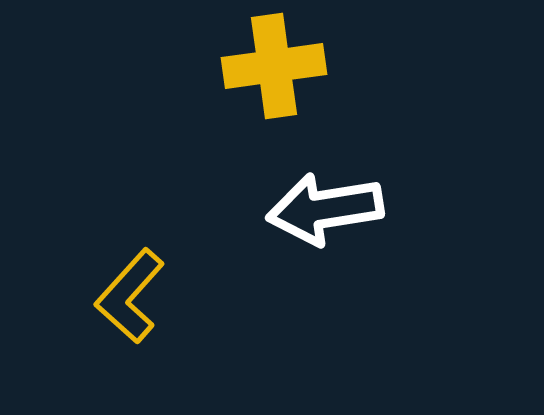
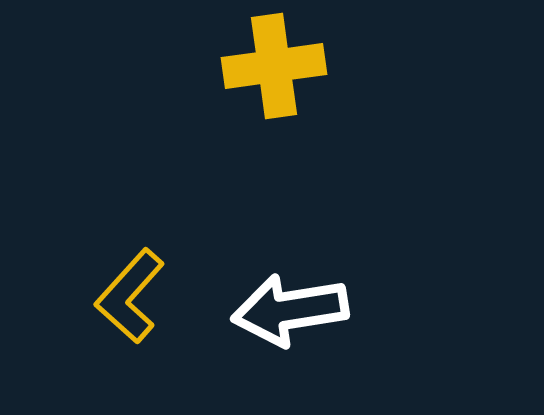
white arrow: moved 35 px left, 101 px down
